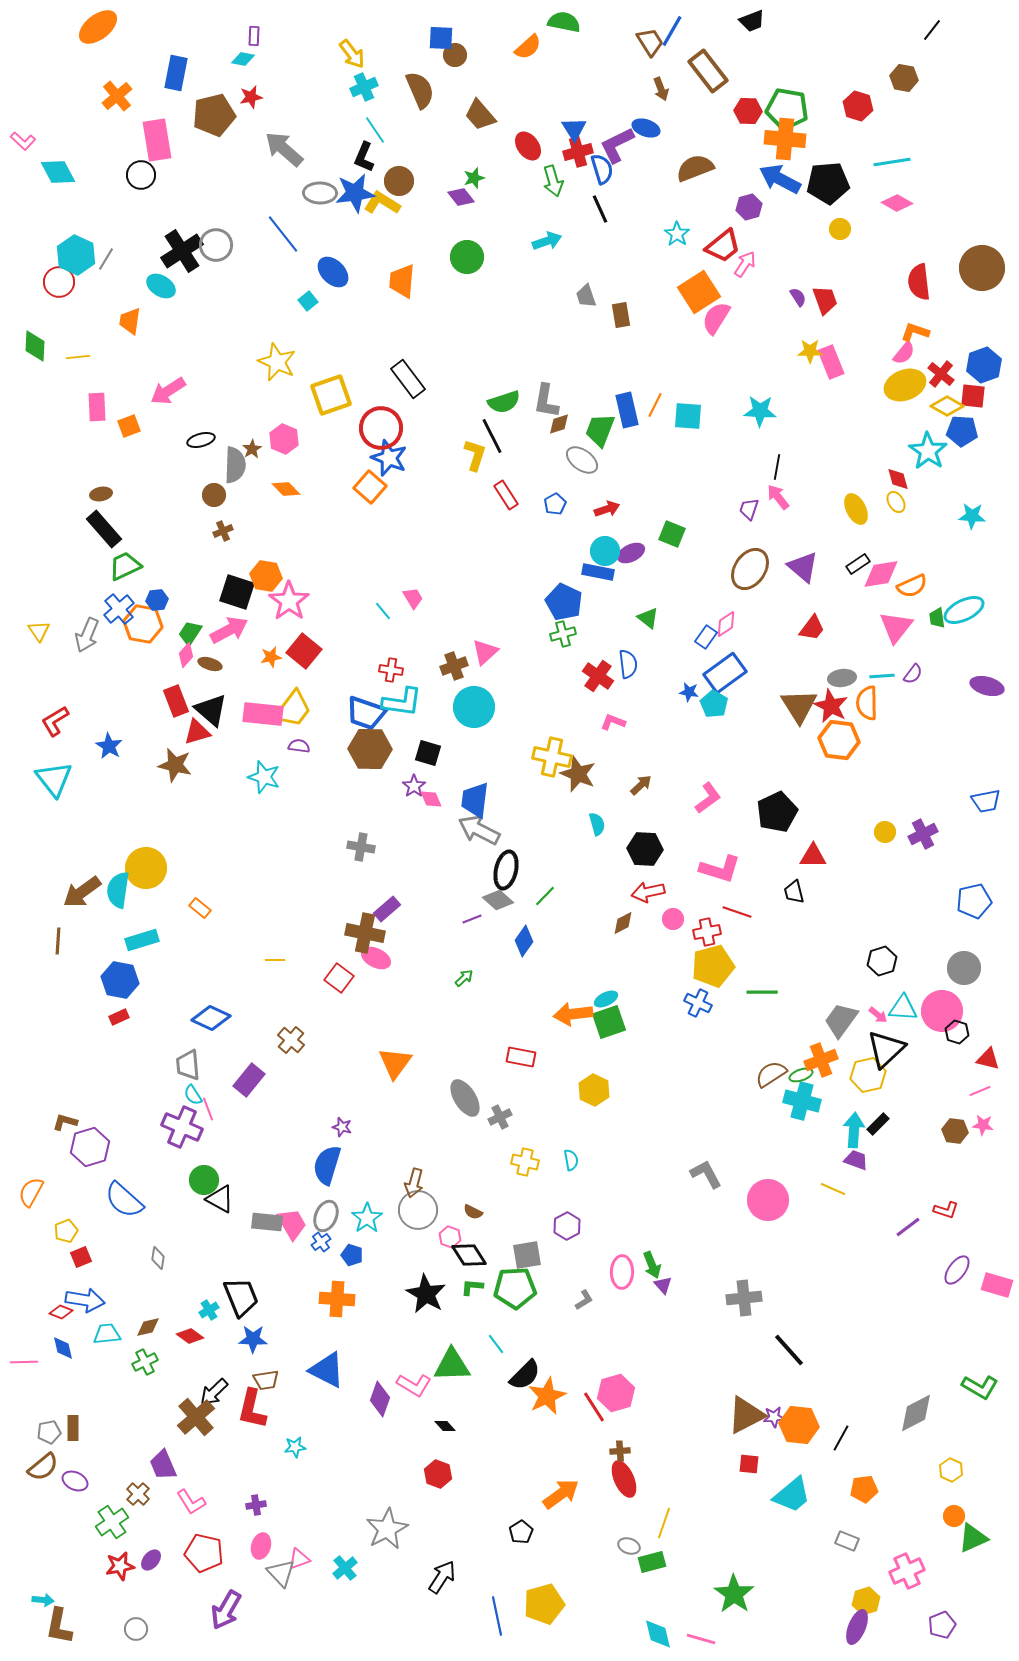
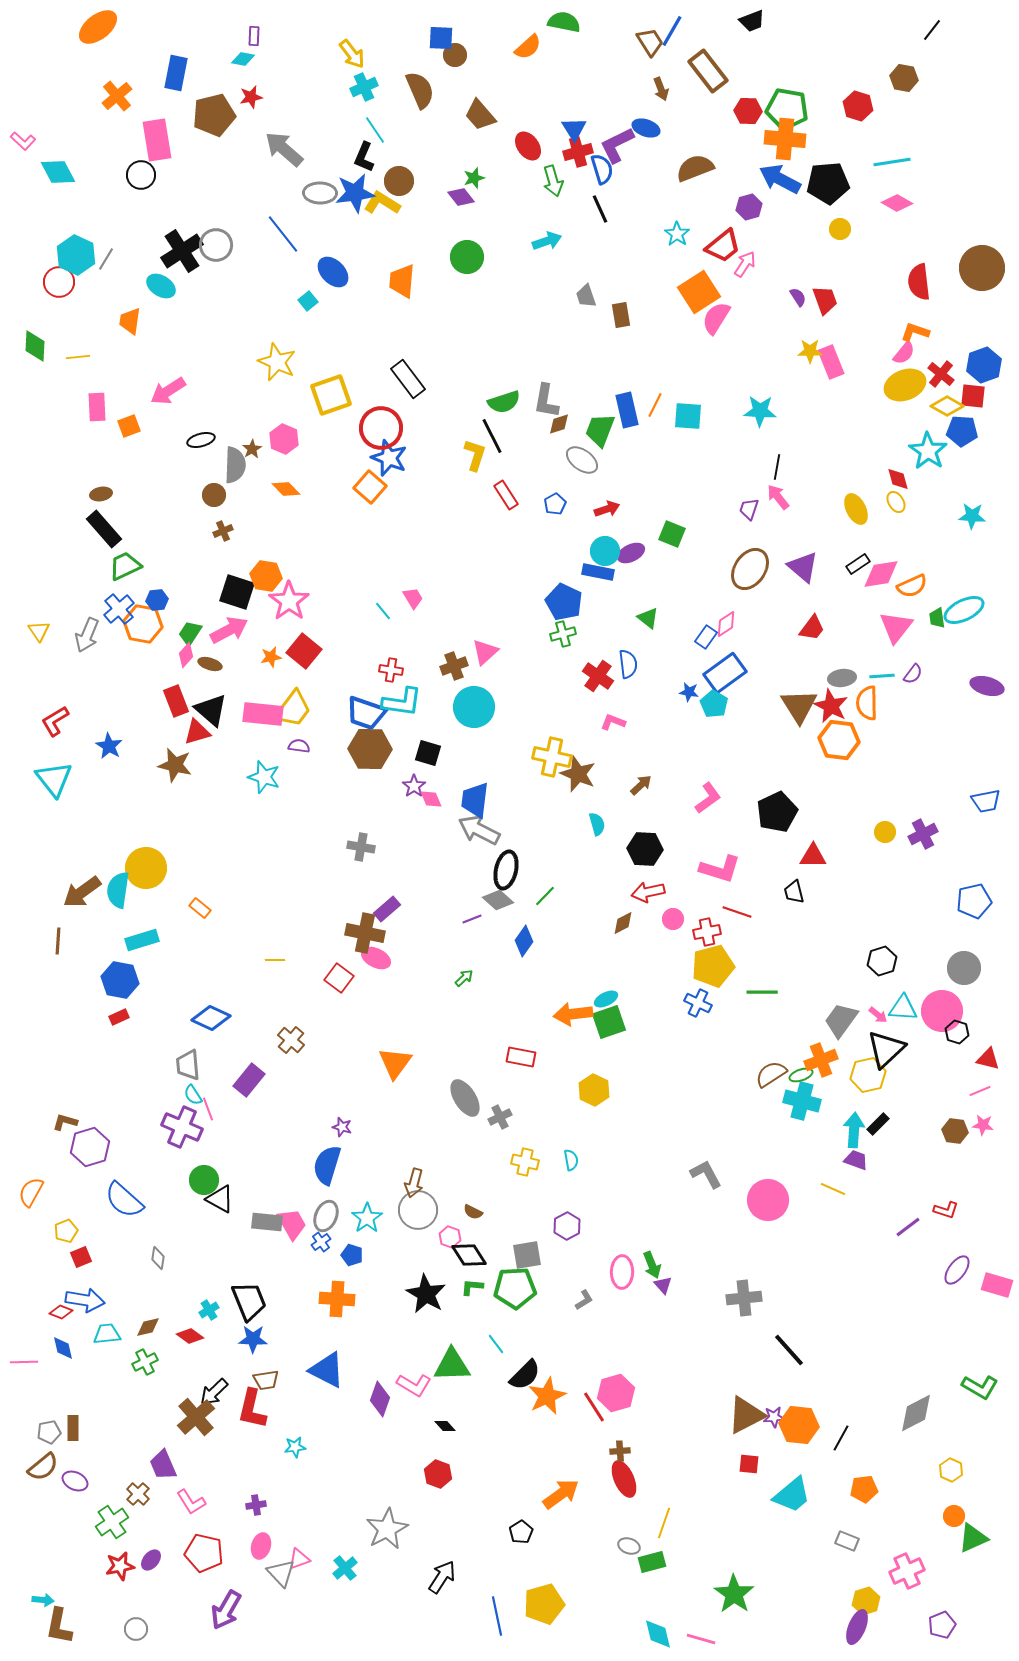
black trapezoid at (241, 1297): moved 8 px right, 4 px down
